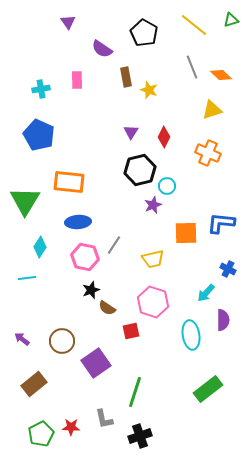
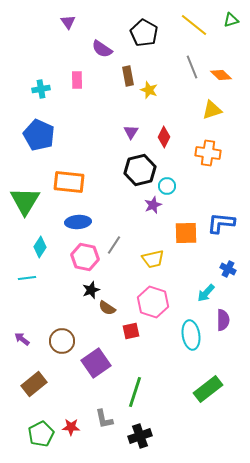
brown rectangle at (126, 77): moved 2 px right, 1 px up
orange cross at (208, 153): rotated 15 degrees counterclockwise
